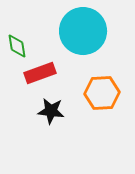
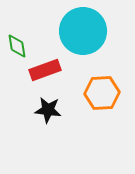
red rectangle: moved 5 px right, 3 px up
black star: moved 3 px left, 1 px up
